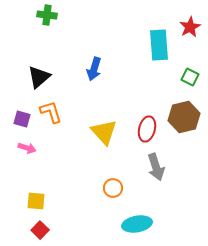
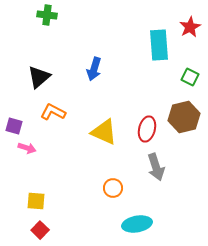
orange L-shape: moved 2 px right; rotated 45 degrees counterclockwise
purple square: moved 8 px left, 7 px down
yellow triangle: rotated 24 degrees counterclockwise
